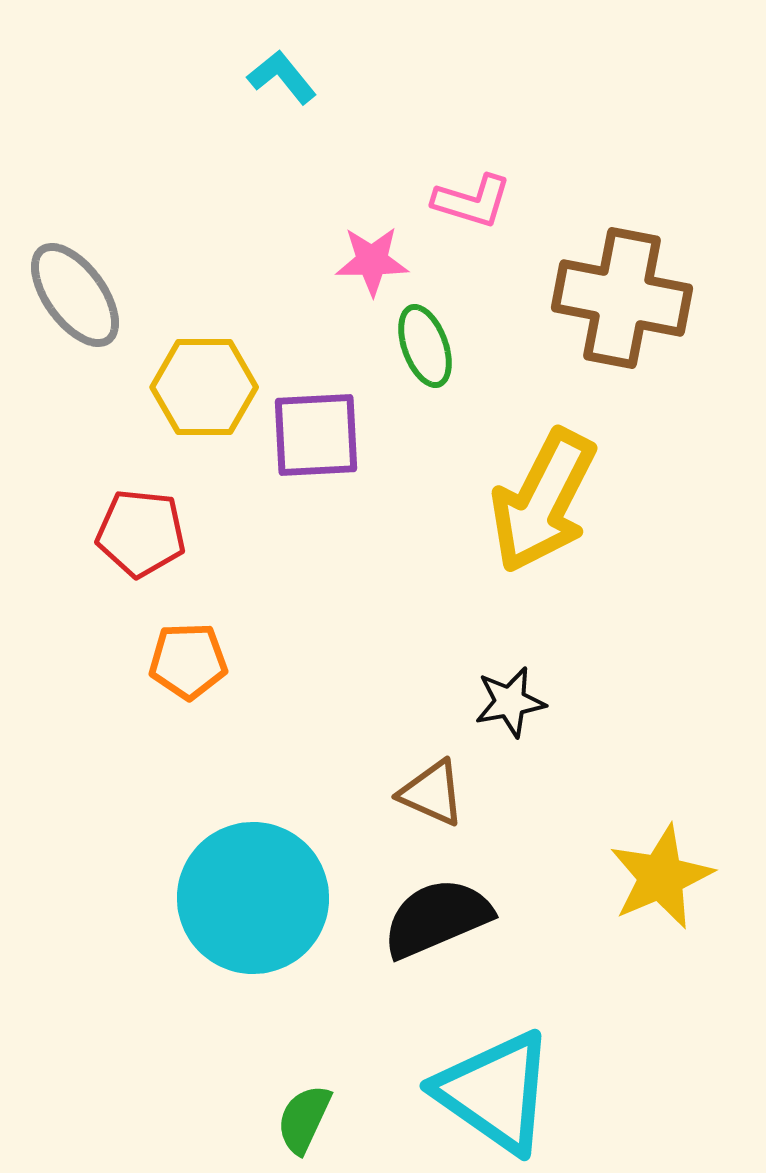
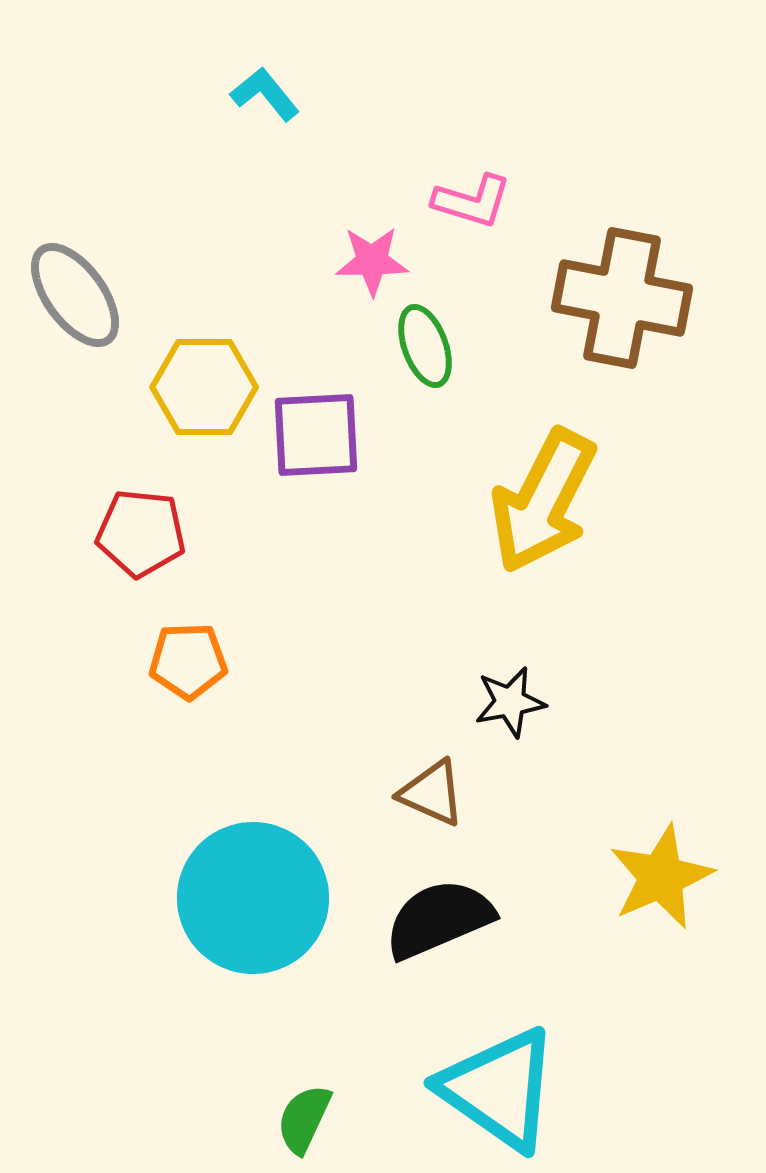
cyan L-shape: moved 17 px left, 17 px down
black semicircle: moved 2 px right, 1 px down
cyan triangle: moved 4 px right, 3 px up
